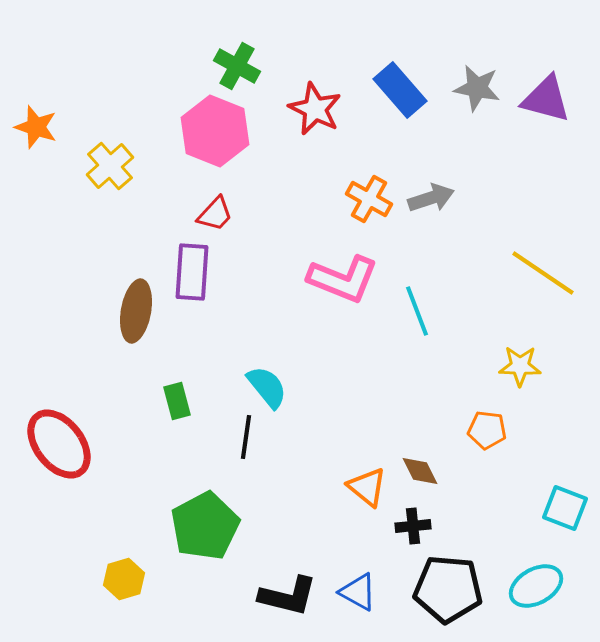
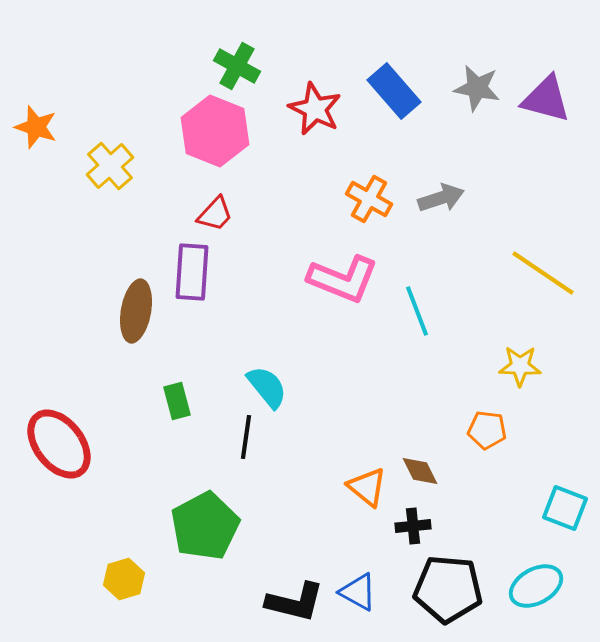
blue rectangle: moved 6 px left, 1 px down
gray arrow: moved 10 px right
black L-shape: moved 7 px right, 6 px down
